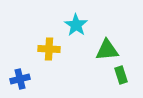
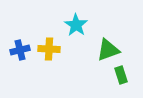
green triangle: moved 1 px right; rotated 15 degrees counterclockwise
blue cross: moved 29 px up
